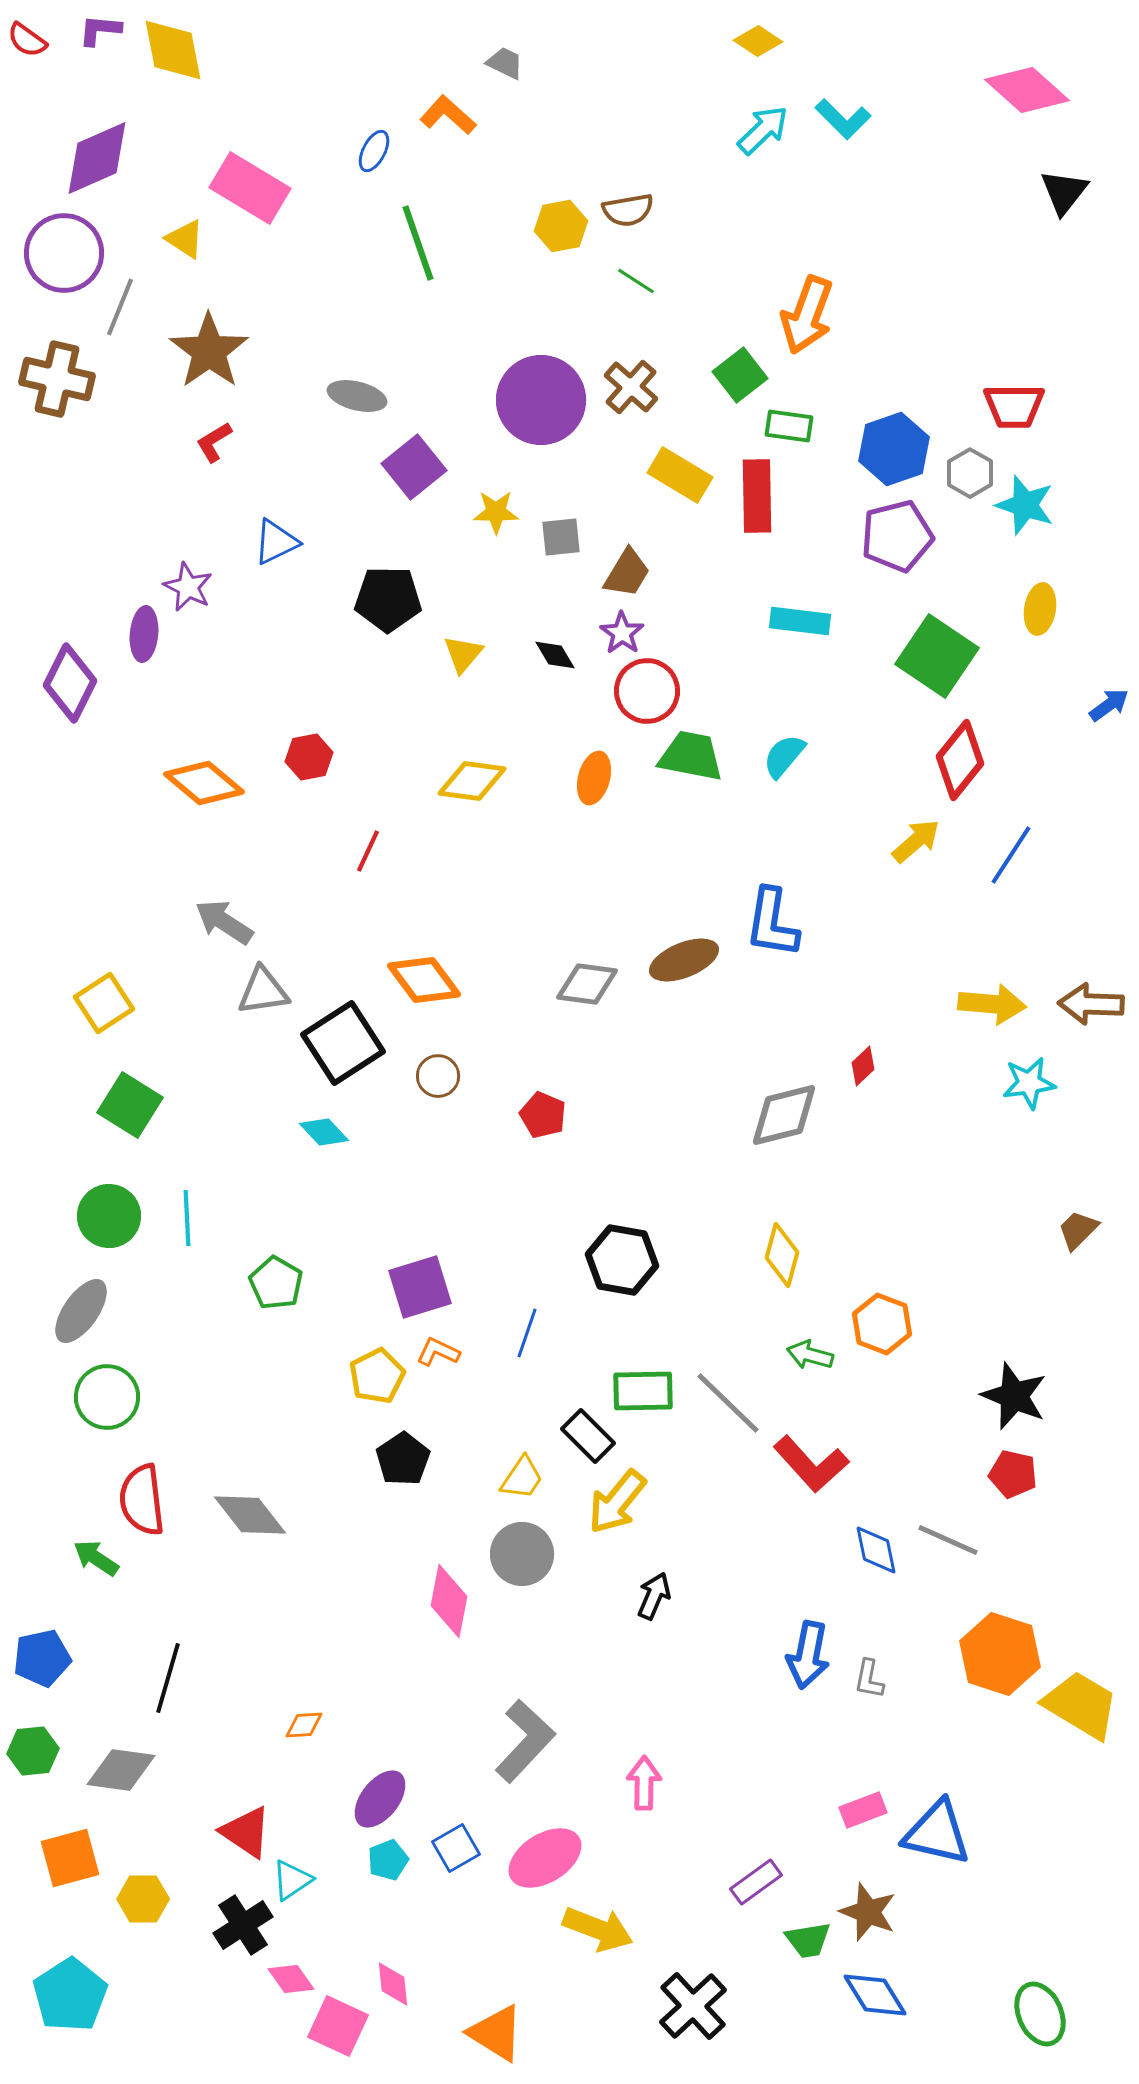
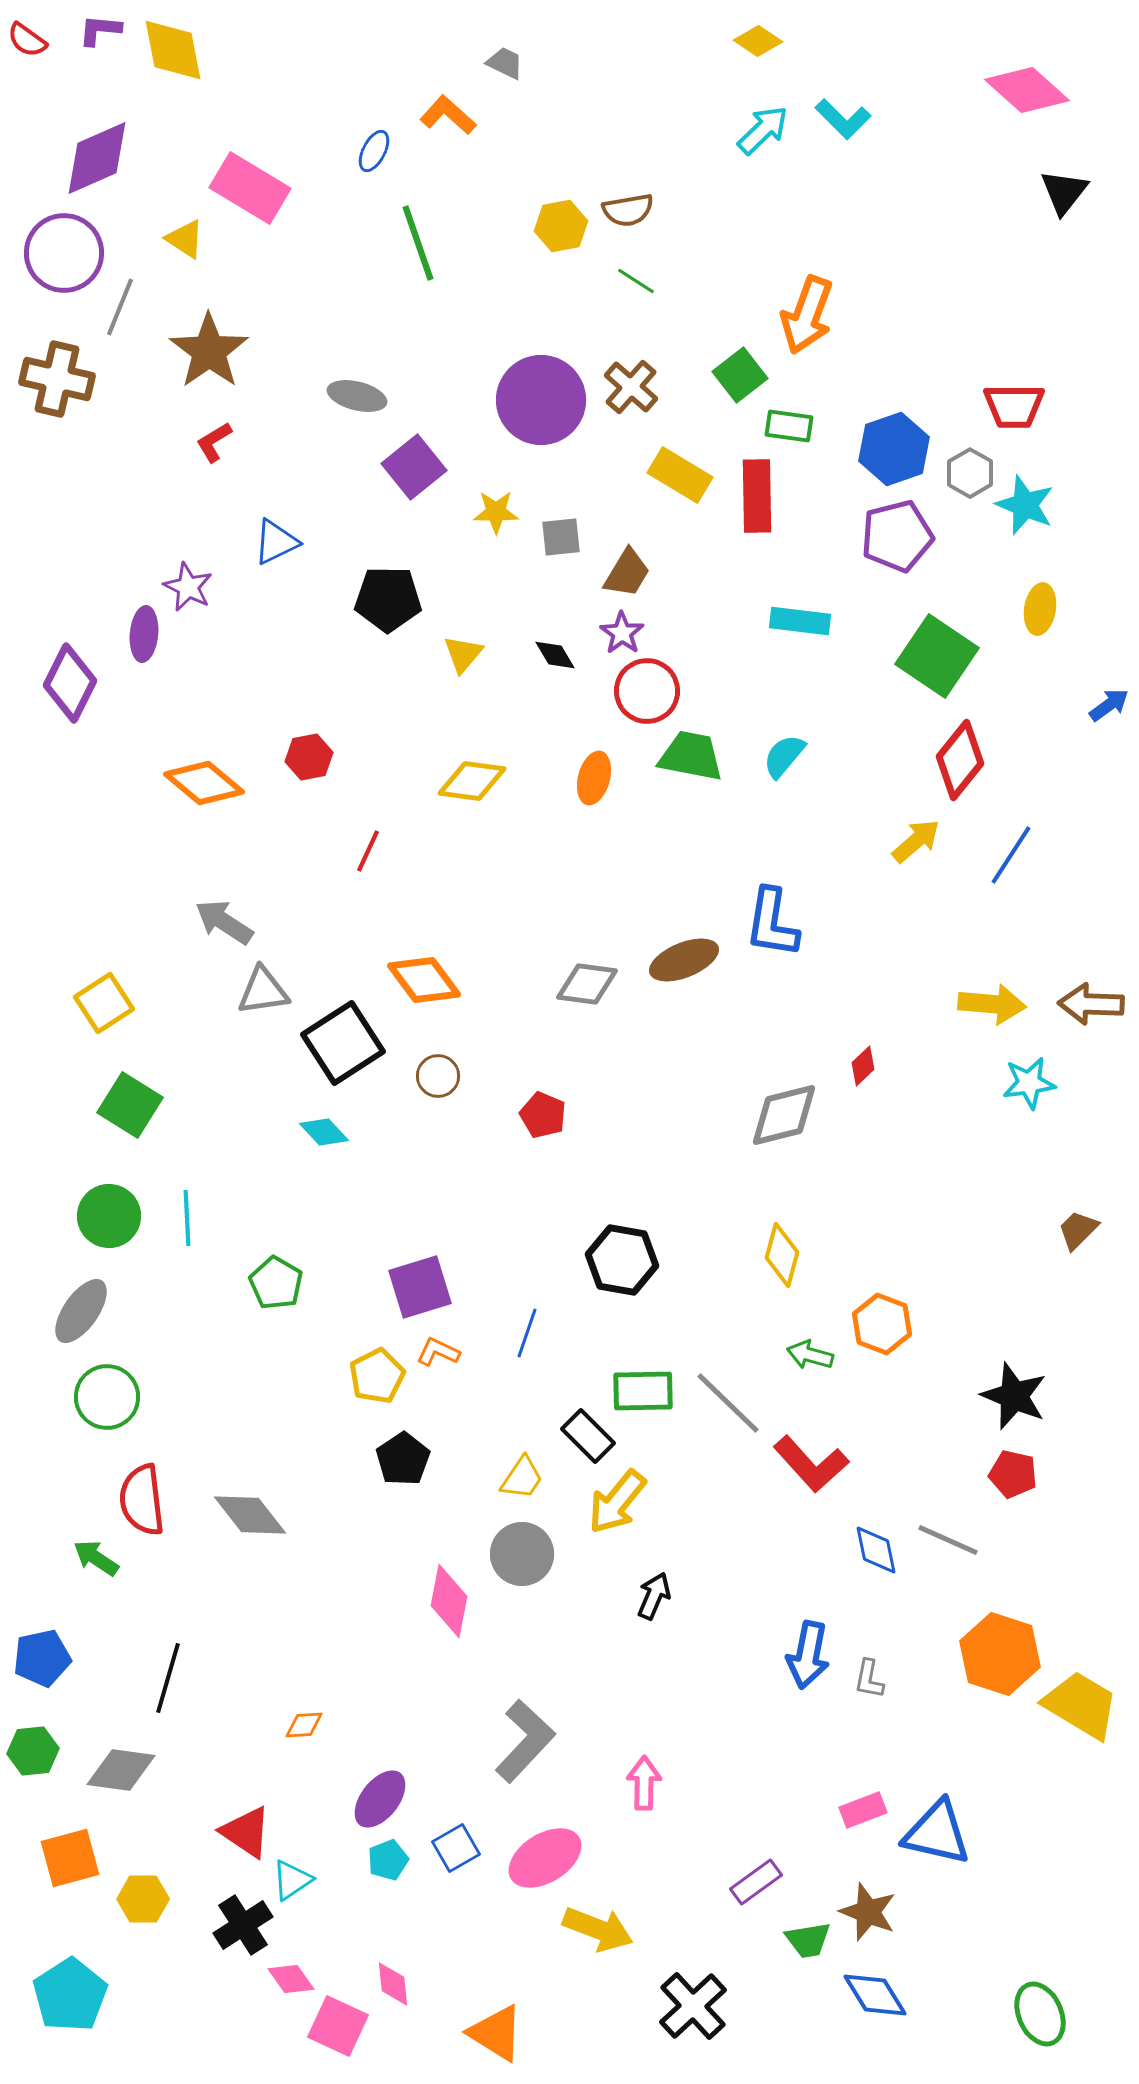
cyan star at (1025, 505): rotated 4 degrees clockwise
